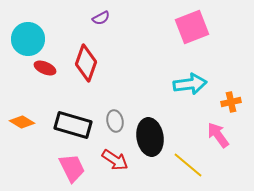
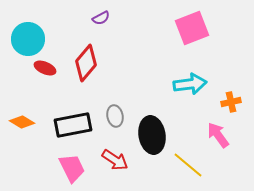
pink square: moved 1 px down
red diamond: rotated 21 degrees clockwise
gray ellipse: moved 5 px up
black rectangle: rotated 27 degrees counterclockwise
black ellipse: moved 2 px right, 2 px up
